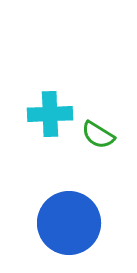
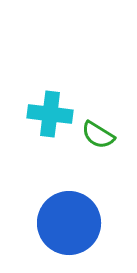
cyan cross: rotated 9 degrees clockwise
